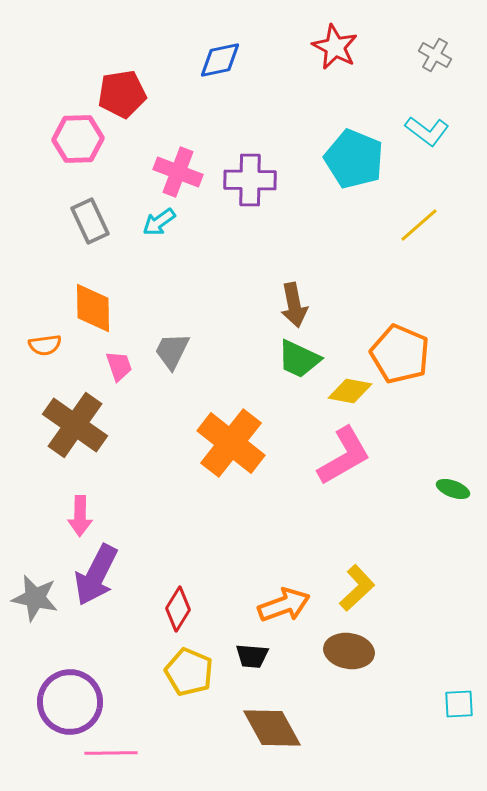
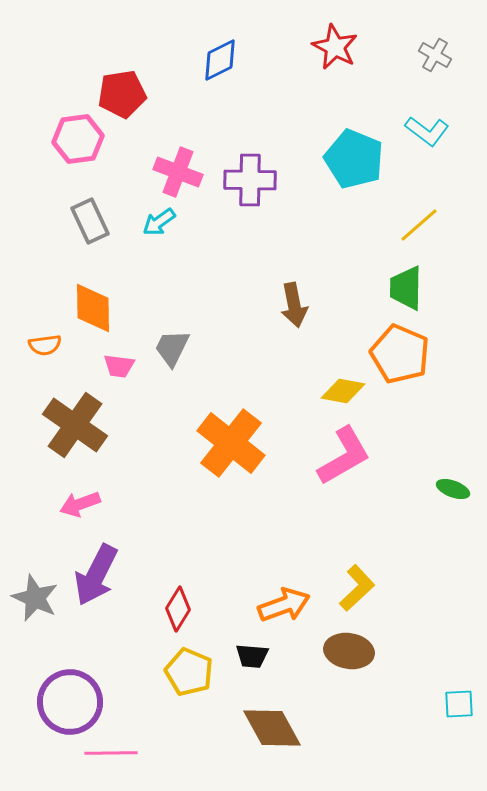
blue diamond: rotated 15 degrees counterclockwise
pink hexagon: rotated 6 degrees counterclockwise
gray trapezoid: moved 3 px up
green trapezoid: moved 107 px right, 71 px up; rotated 66 degrees clockwise
pink trapezoid: rotated 116 degrees clockwise
yellow diamond: moved 7 px left
pink arrow: moved 12 px up; rotated 69 degrees clockwise
gray star: rotated 12 degrees clockwise
